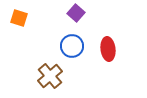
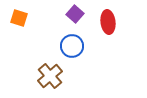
purple square: moved 1 px left, 1 px down
red ellipse: moved 27 px up
